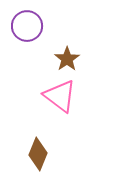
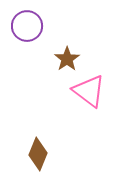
pink triangle: moved 29 px right, 5 px up
